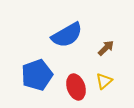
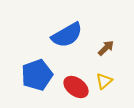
red ellipse: rotated 35 degrees counterclockwise
